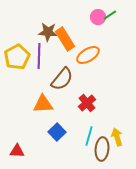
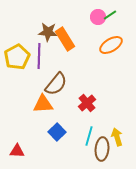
orange ellipse: moved 23 px right, 10 px up
brown semicircle: moved 6 px left, 5 px down
